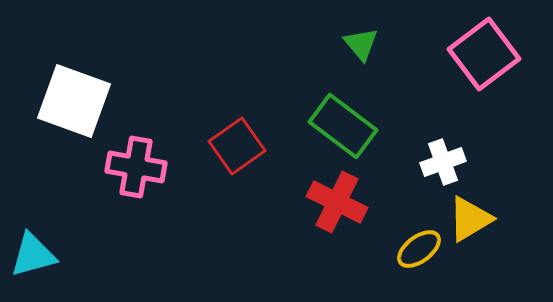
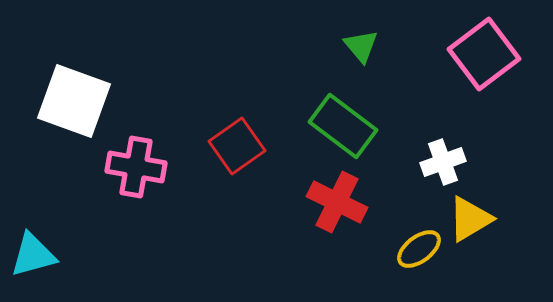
green triangle: moved 2 px down
